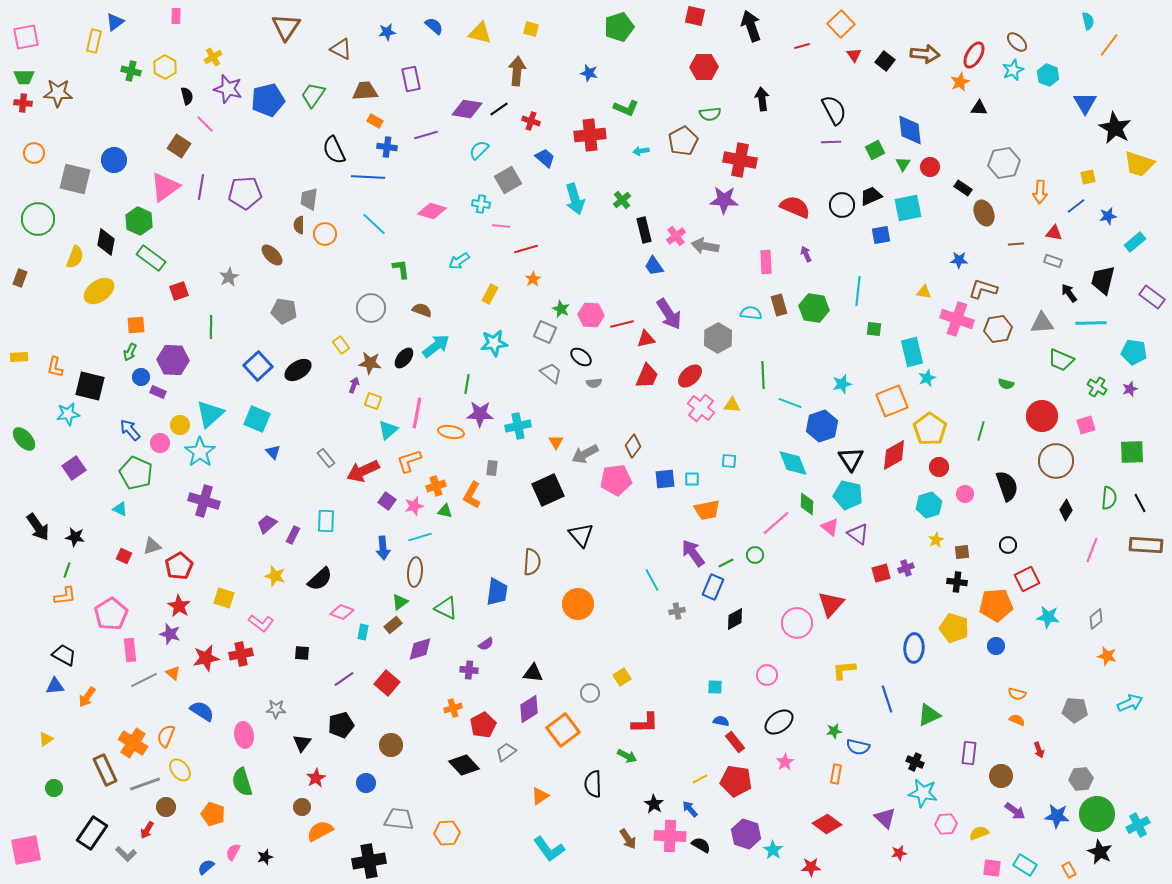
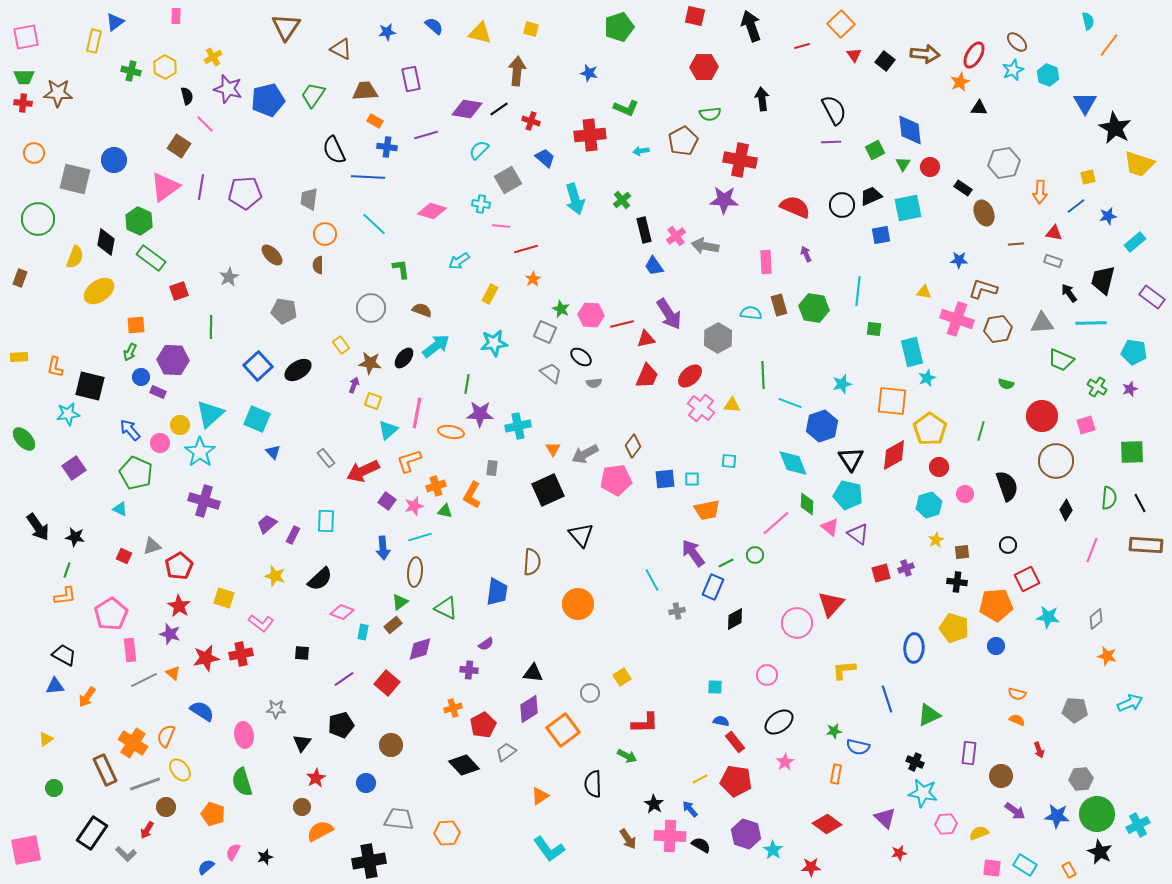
brown semicircle at (299, 225): moved 19 px right, 40 px down
orange square at (892, 401): rotated 28 degrees clockwise
orange triangle at (556, 442): moved 3 px left, 7 px down
